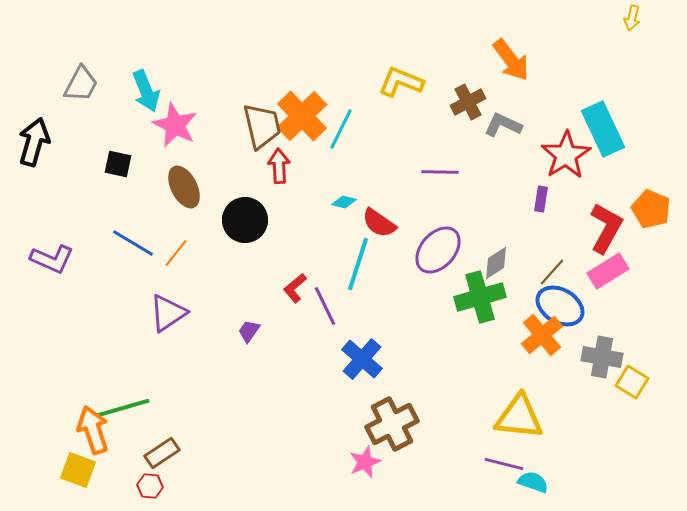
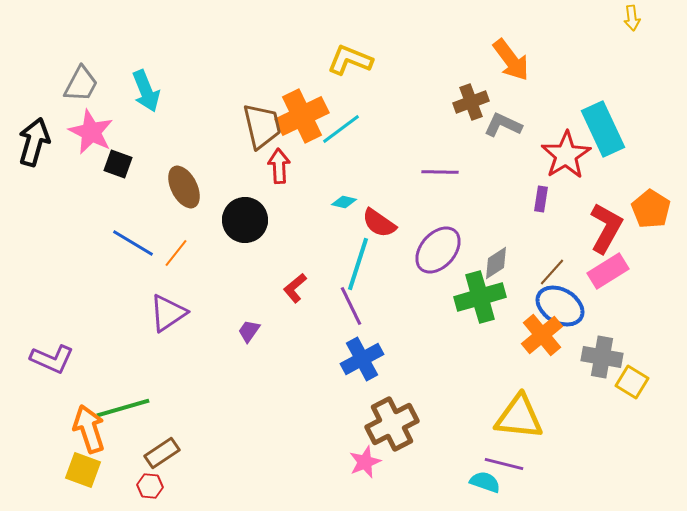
yellow arrow at (632, 18): rotated 20 degrees counterclockwise
yellow L-shape at (401, 82): moved 51 px left, 22 px up
brown cross at (468, 102): moved 3 px right; rotated 8 degrees clockwise
orange cross at (302, 116): rotated 18 degrees clockwise
pink star at (175, 125): moved 84 px left, 7 px down
cyan line at (341, 129): rotated 27 degrees clockwise
black square at (118, 164): rotated 8 degrees clockwise
orange pentagon at (651, 209): rotated 9 degrees clockwise
purple L-shape at (52, 259): moved 100 px down
purple line at (325, 306): moved 26 px right
blue cross at (362, 359): rotated 21 degrees clockwise
orange arrow at (93, 430): moved 4 px left, 1 px up
yellow square at (78, 470): moved 5 px right
cyan semicircle at (533, 482): moved 48 px left
